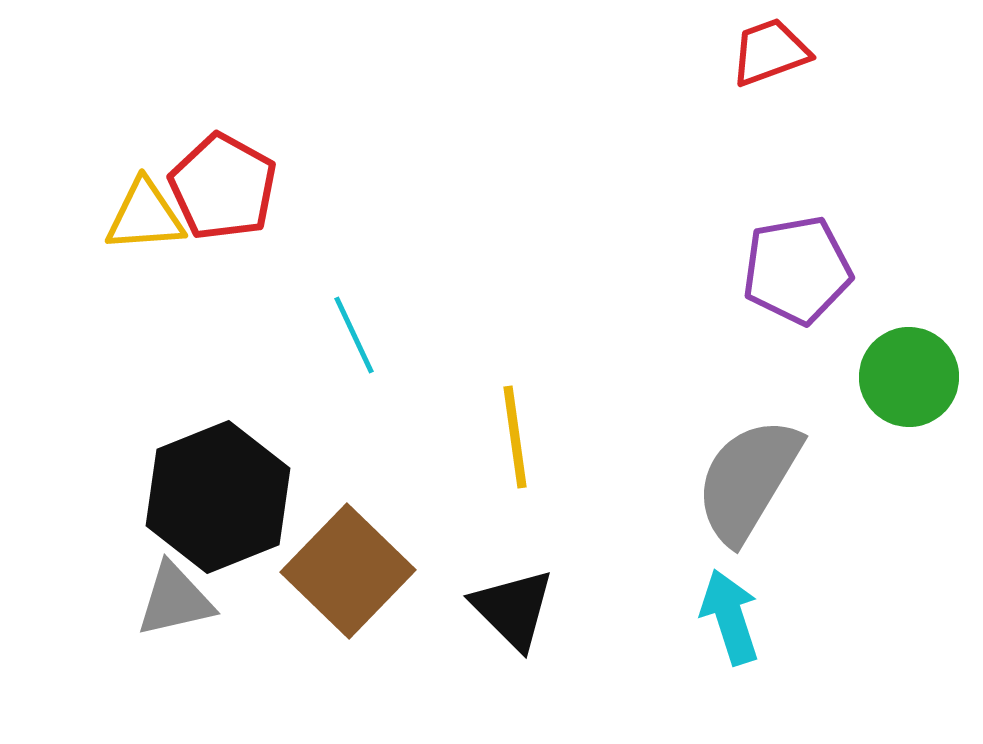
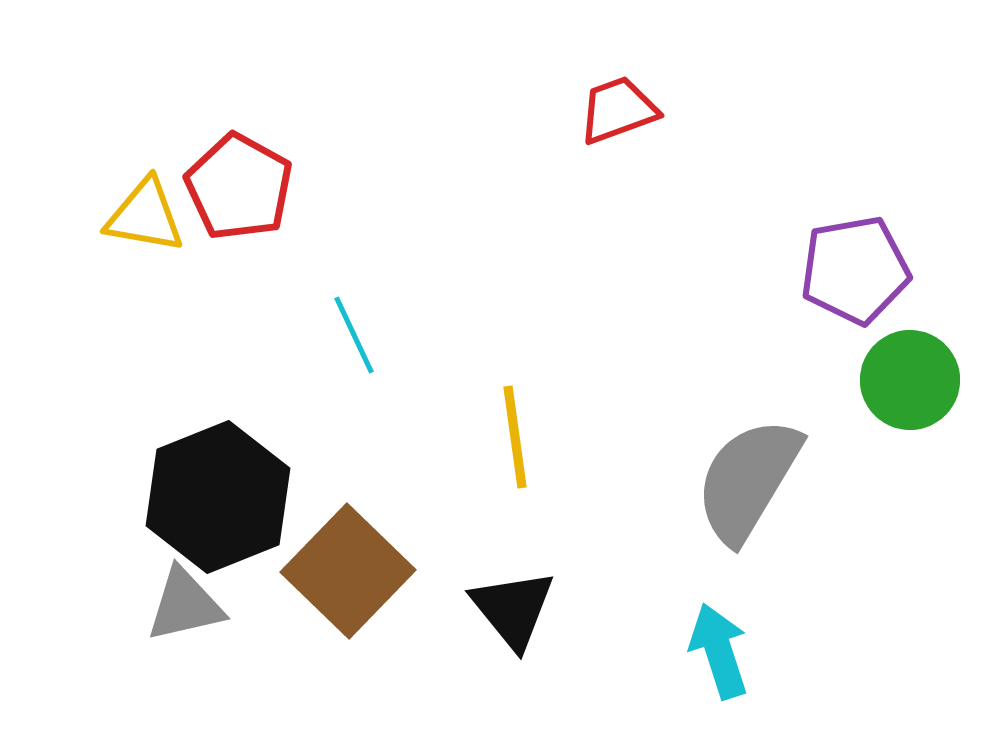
red trapezoid: moved 152 px left, 58 px down
red pentagon: moved 16 px right
yellow triangle: rotated 14 degrees clockwise
purple pentagon: moved 58 px right
green circle: moved 1 px right, 3 px down
gray triangle: moved 10 px right, 5 px down
black triangle: rotated 6 degrees clockwise
cyan arrow: moved 11 px left, 34 px down
